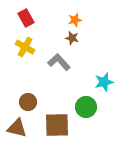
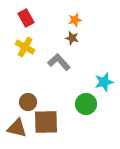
green circle: moved 3 px up
brown square: moved 11 px left, 3 px up
